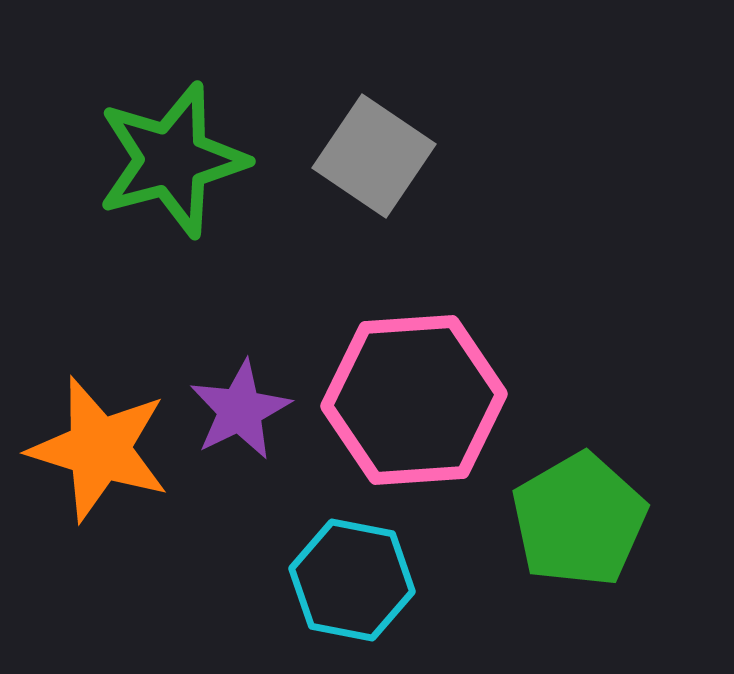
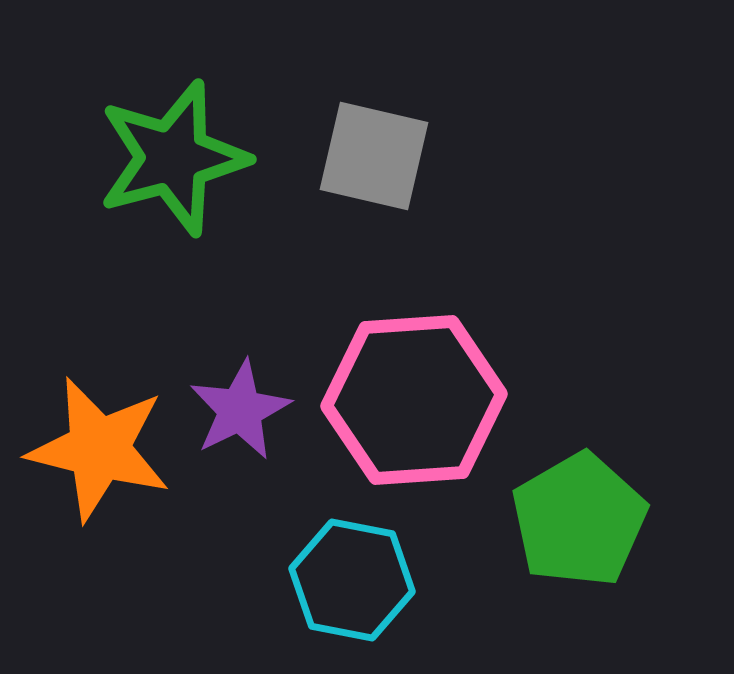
gray square: rotated 21 degrees counterclockwise
green star: moved 1 px right, 2 px up
orange star: rotated 3 degrees counterclockwise
